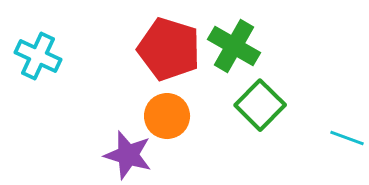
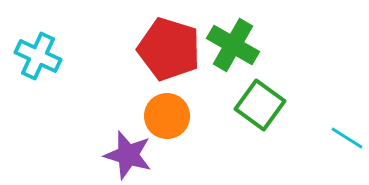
green cross: moved 1 px left, 1 px up
green square: rotated 9 degrees counterclockwise
cyan line: rotated 12 degrees clockwise
